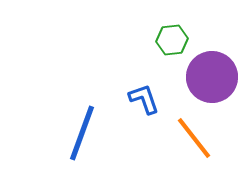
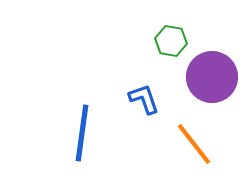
green hexagon: moved 1 px left, 1 px down; rotated 16 degrees clockwise
blue line: rotated 12 degrees counterclockwise
orange line: moved 6 px down
